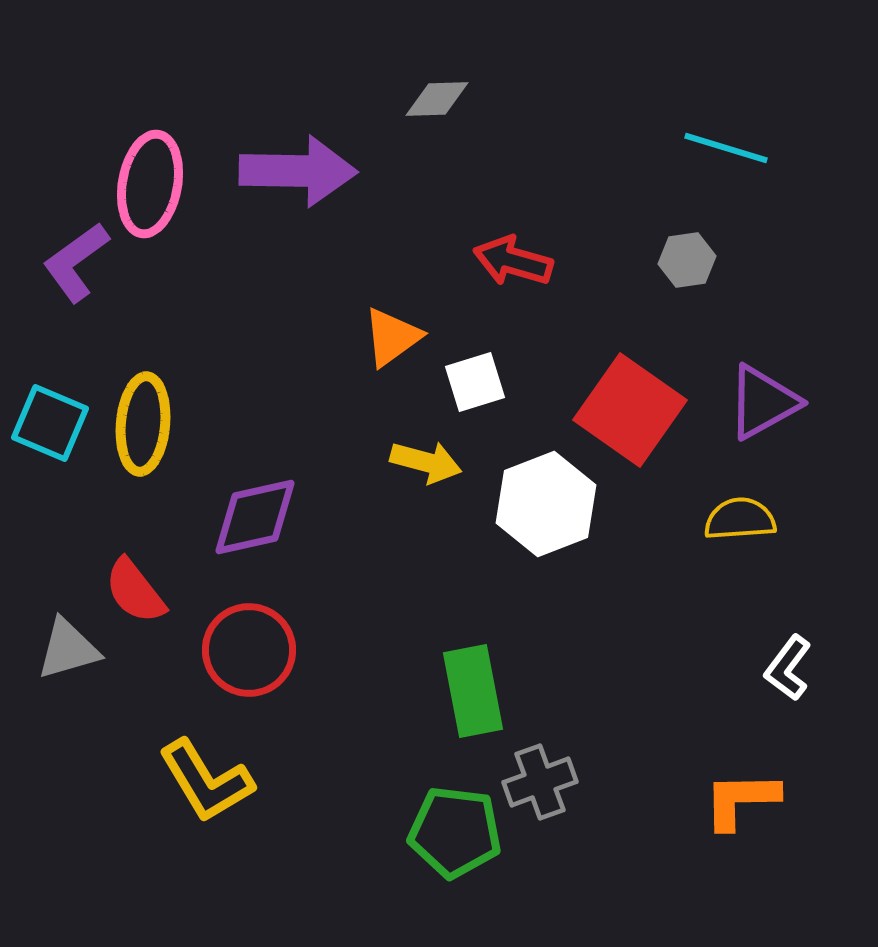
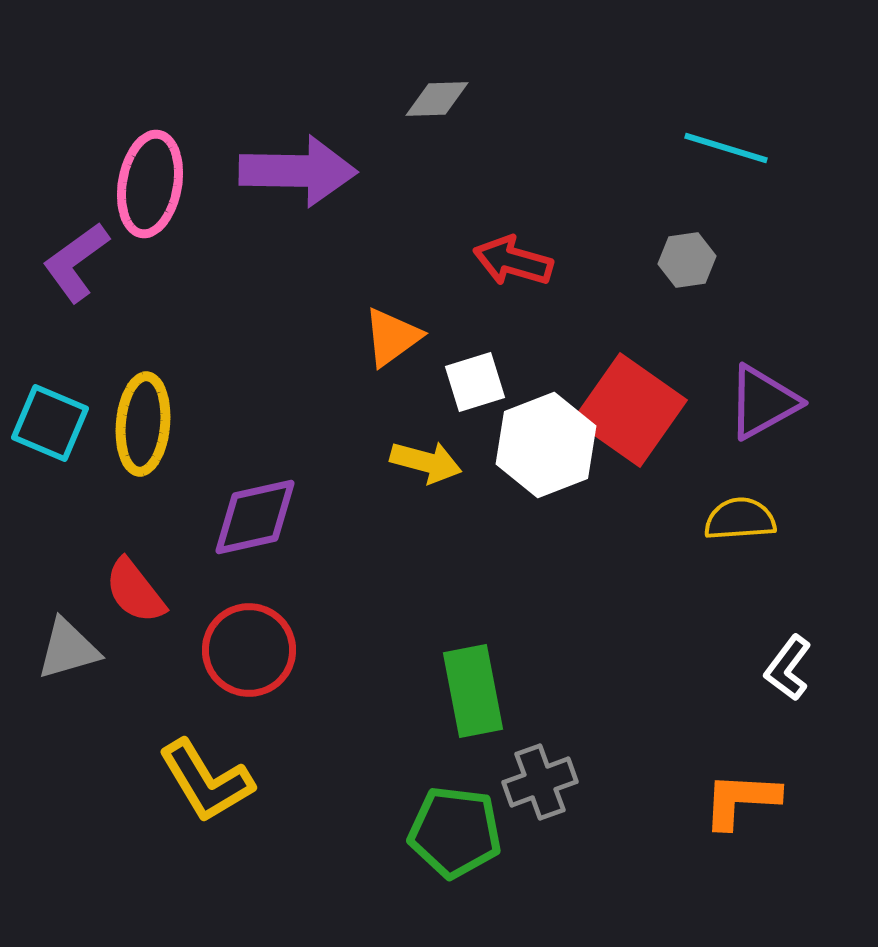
white hexagon: moved 59 px up
orange L-shape: rotated 4 degrees clockwise
